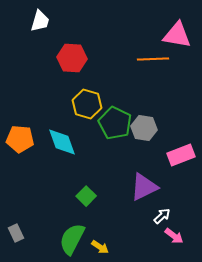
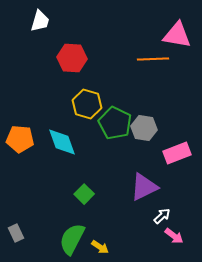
pink rectangle: moved 4 px left, 2 px up
green square: moved 2 px left, 2 px up
